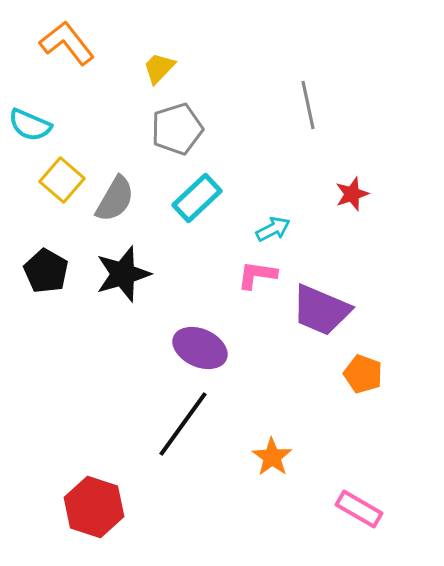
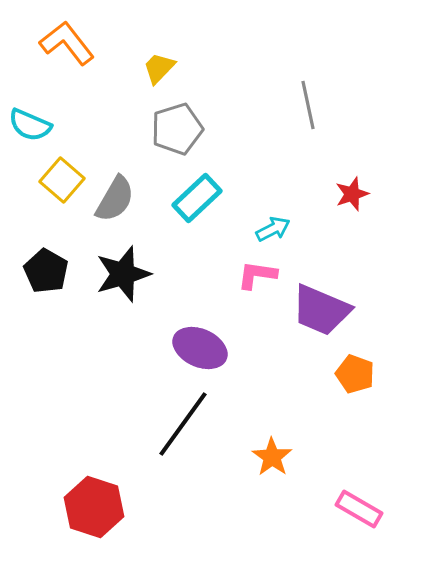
orange pentagon: moved 8 px left
